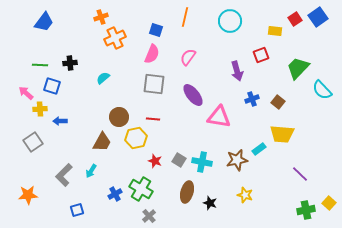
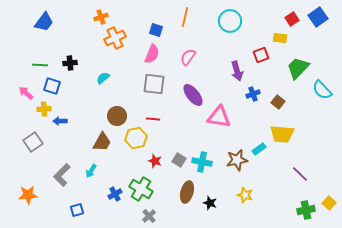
red square at (295, 19): moved 3 px left
yellow rectangle at (275, 31): moved 5 px right, 7 px down
blue cross at (252, 99): moved 1 px right, 5 px up
yellow cross at (40, 109): moved 4 px right
brown circle at (119, 117): moved 2 px left, 1 px up
gray L-shape at (64, 175): moved 2 px left
